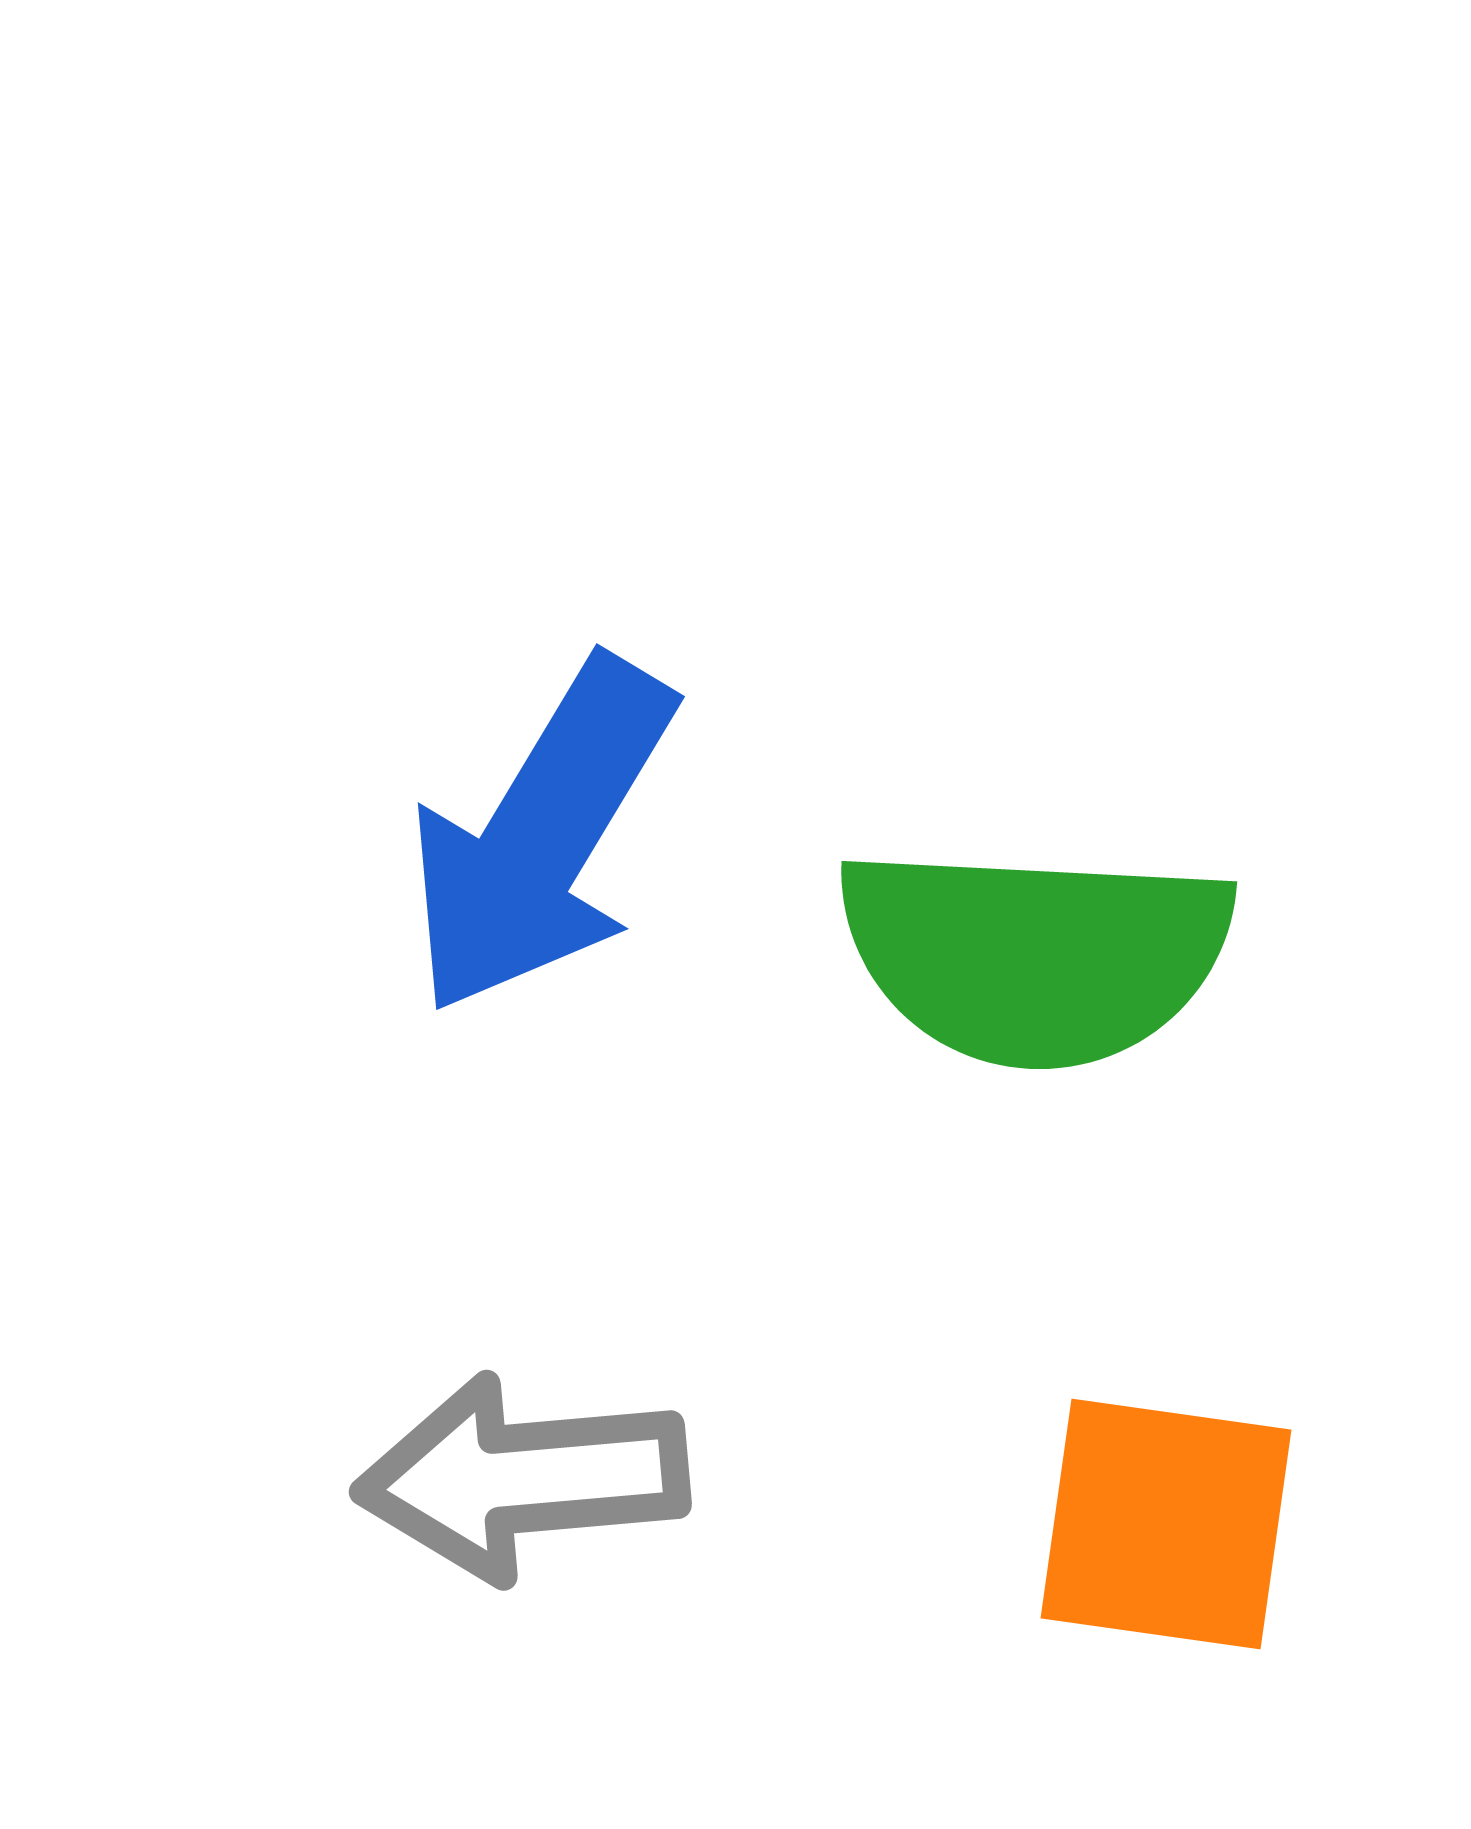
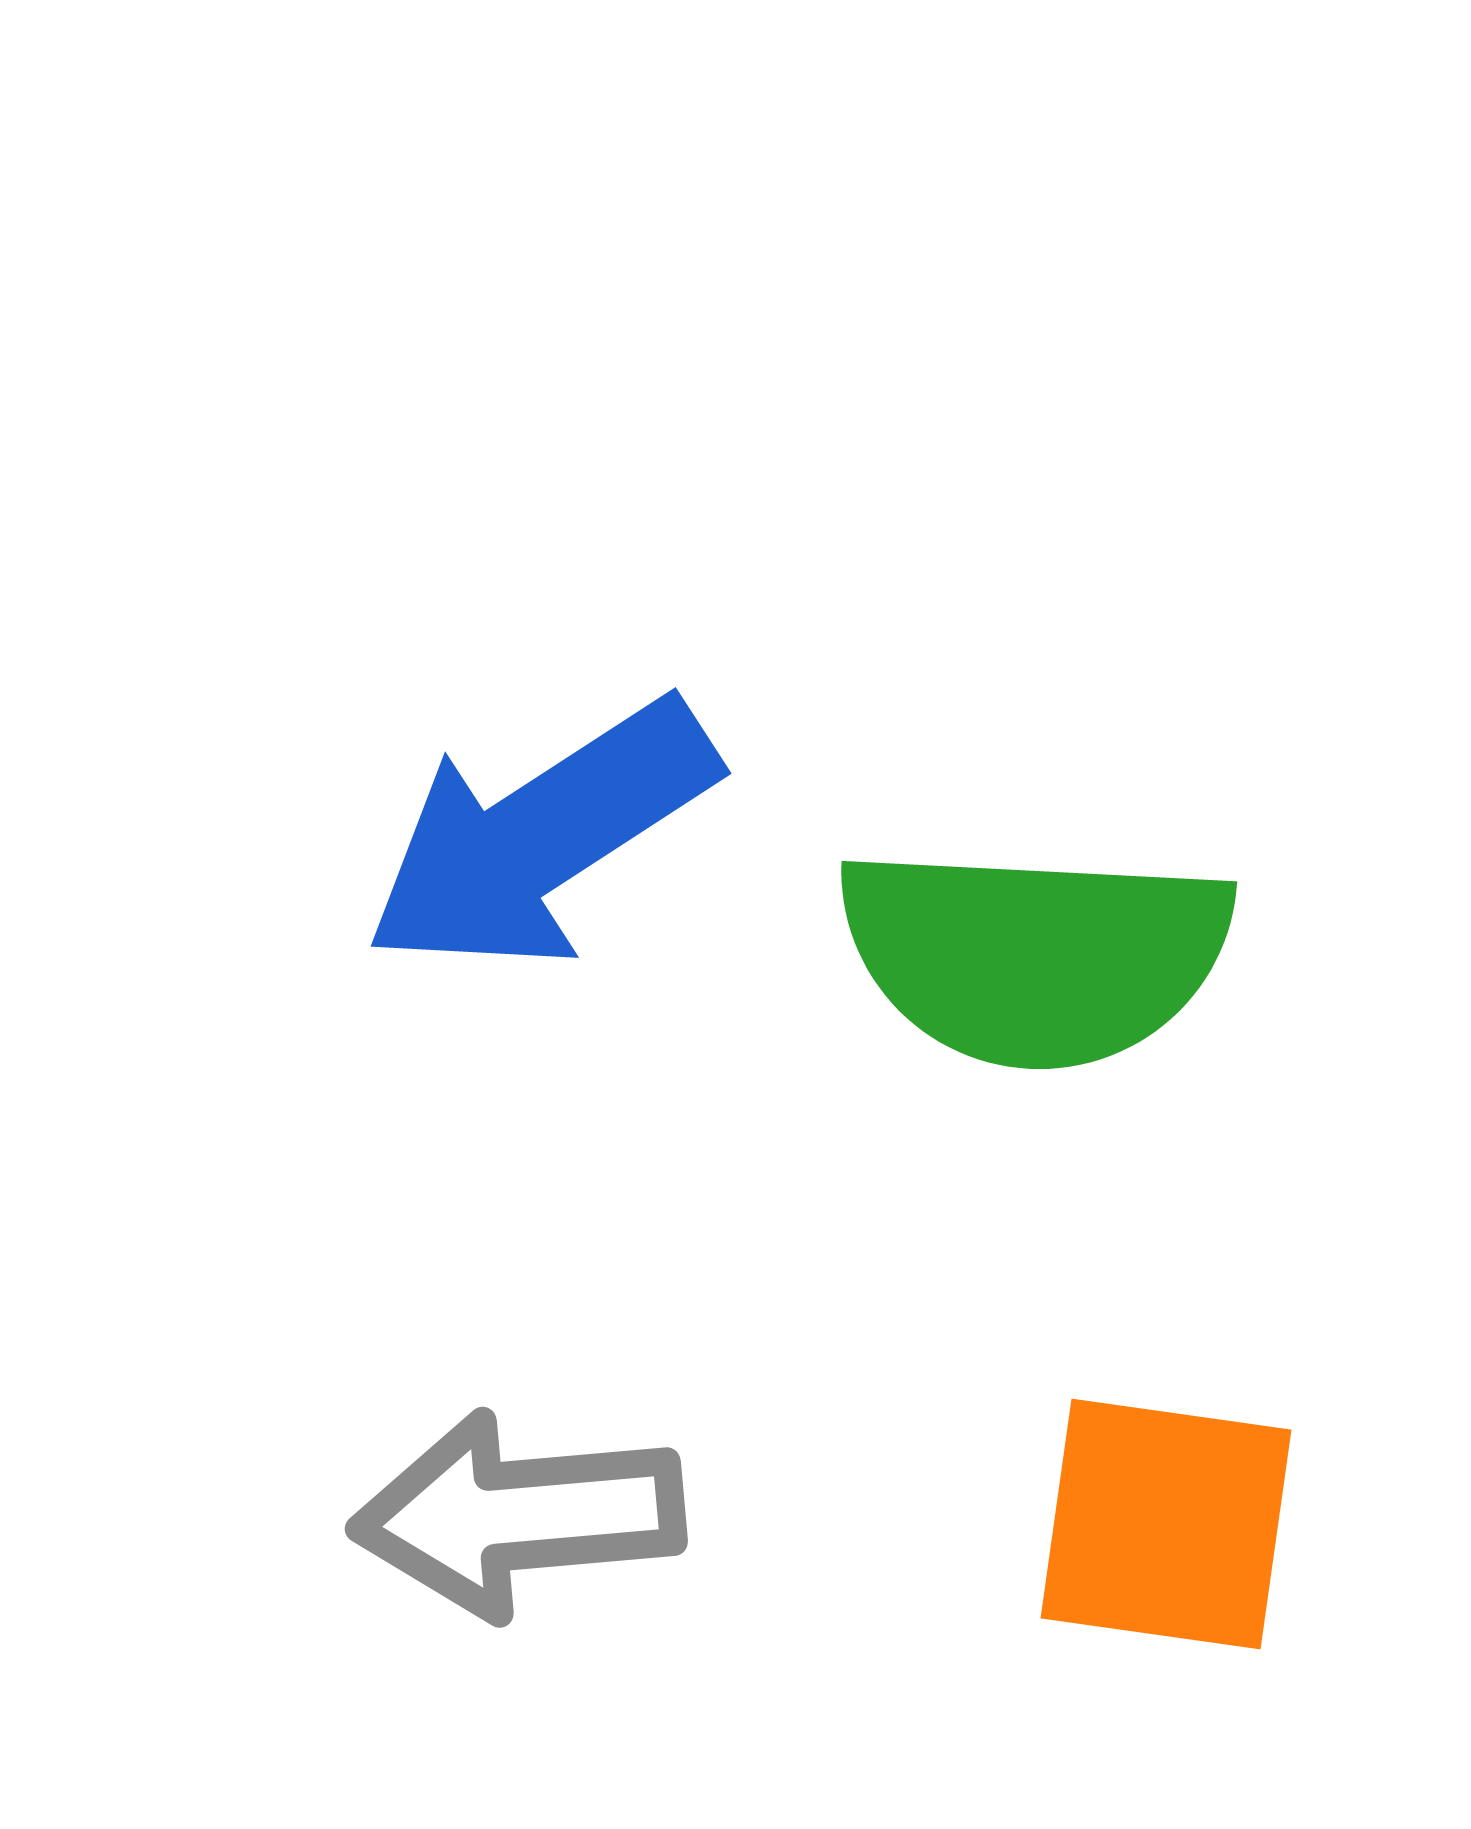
blue arrow: rotated 26 degrees clockwise
gray arrow: moved 4 px left, 37 px down
